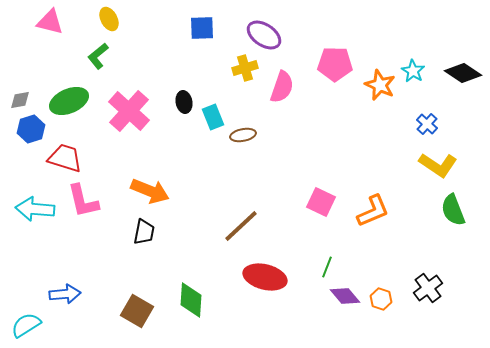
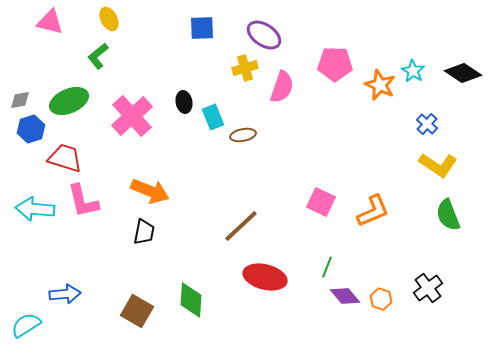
pink cross: moved 3 px right, 5 px down; rotated 6 degrees clockwise
green semicircle: moved 5 px left, 5 px down
